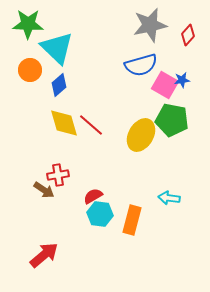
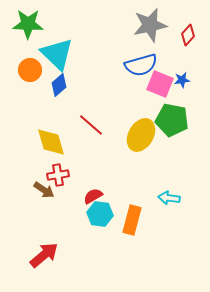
cyan triangle: moved 6 px down
pink square: moved 5 px left, 1 px up; rotated 8 degrees counterclockwise
yellow diamond: moved 13 px left, 19 px down
